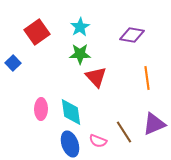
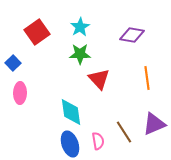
red triangle: moved 3 px right, 2 px down
pink ellipse: moved 21 px left, 16 px up
pink semicircle: rotated 120 degrees counterclockwise
